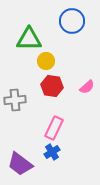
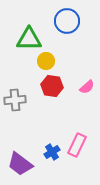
blue circle: moved 5 px left
pink rectangle: moved 23 px right, 17 px down
